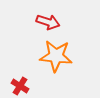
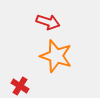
orange star: rotated 12 degrees clockwise
